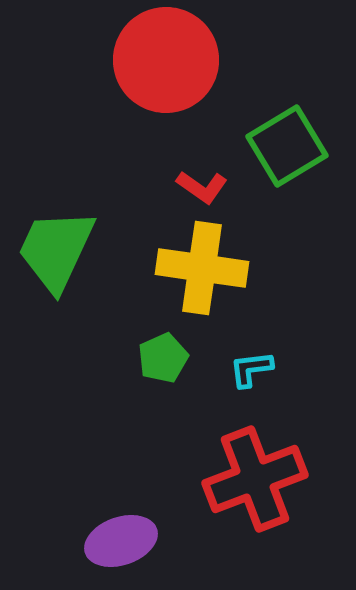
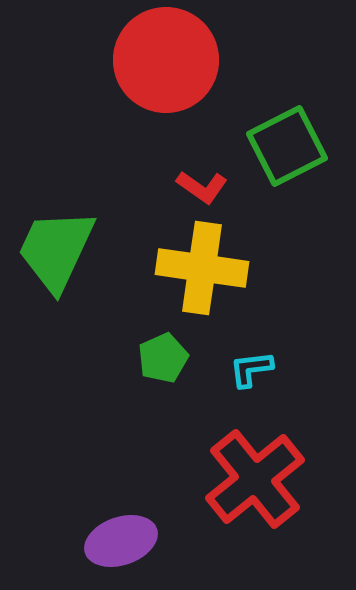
green square: rotated 4 degrees clockwise
red cross: rotated 18 degrees counterclockwise
